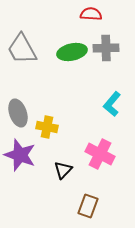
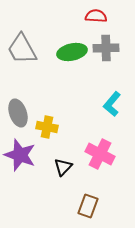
red semicircle: moved 5 px right, 2 px down
black triangle: moved 3 px up
